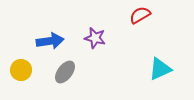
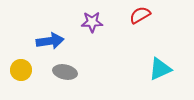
purple star: moved 3 px left, 16 px up; rotated 15 degrees counterclockwise
gray ellipse: rotated 65 degrees clockwise
